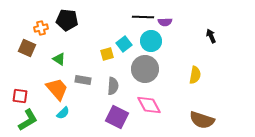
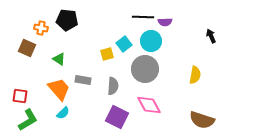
orange cross: rotated 24 degrees clockwise
orange trapezoid: moved 2 px right
